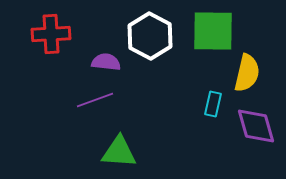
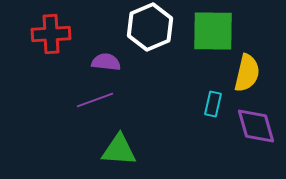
white hexagon: moved 9 px up; rotated 9 degrees clockwise
green triangle: moved 2 px up
